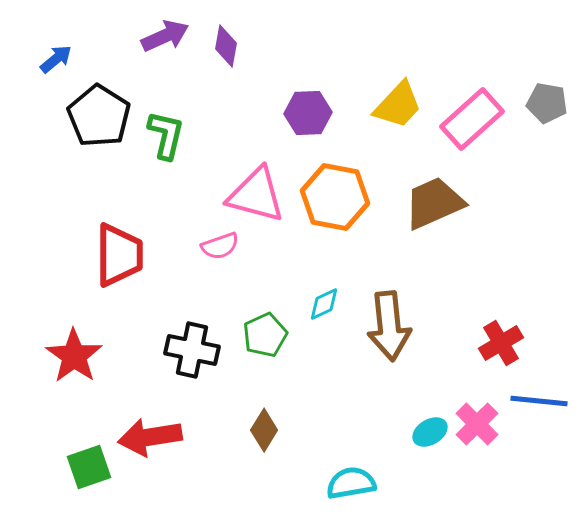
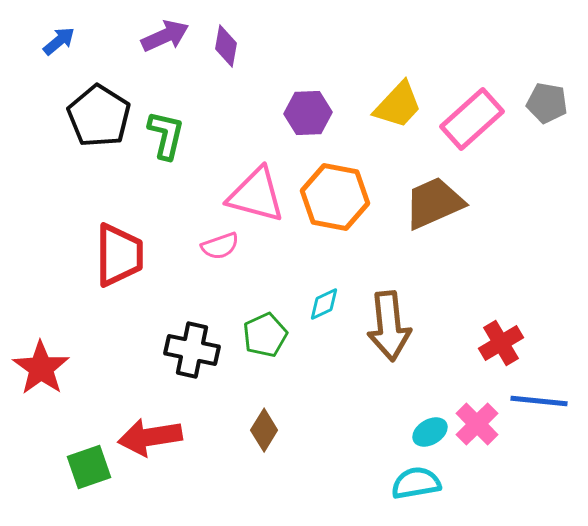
blue arrow: moved 3 px right, 18 px up
red star: moved 33 px left, 12 px down
cyan semicircle: moved 65 px right
